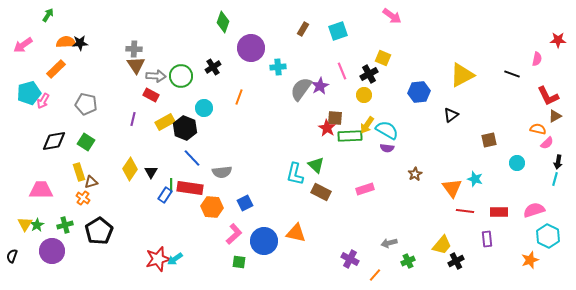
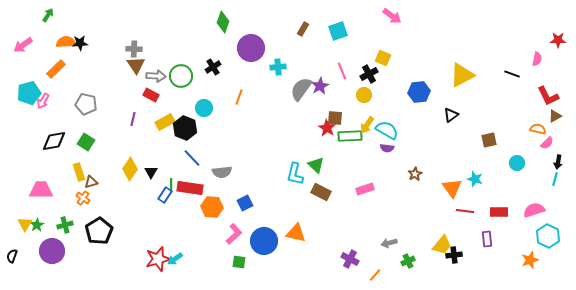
black cross at (456, 261): moved 2 px left, 6 px up; rotated 21 degrees clockwise
